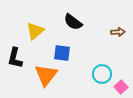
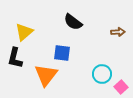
yellow triangle: moved 11 px left, 1 px down
